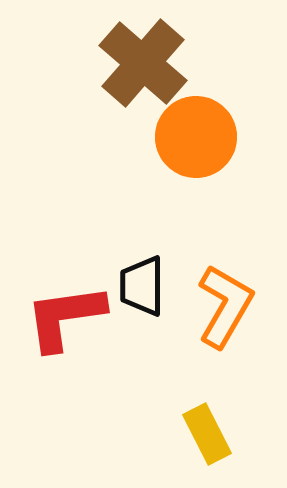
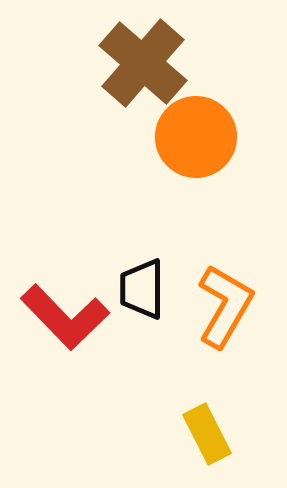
black trapezoid: moved 3 px down
red L-shape: rotated 126 degrees counterclockwise
